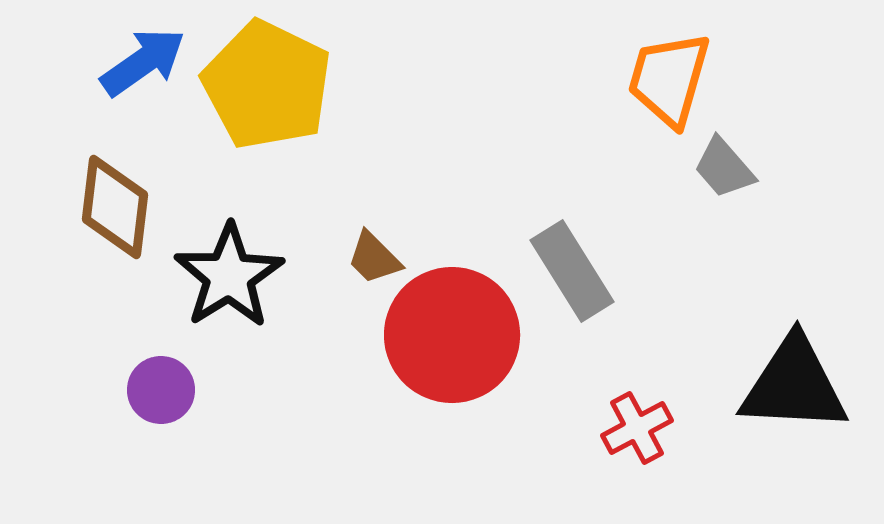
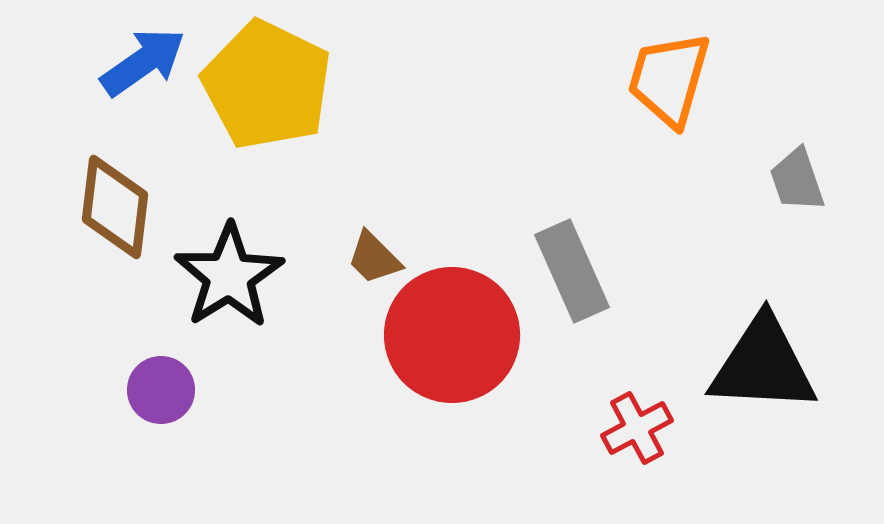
gray trapezoid: moved 73 px right, 12 px down; rotated 22 degrees clockwise
gray rectangle: rotated 8 degrees clockwise
black triangle: moved 31 px left, 20 px up
